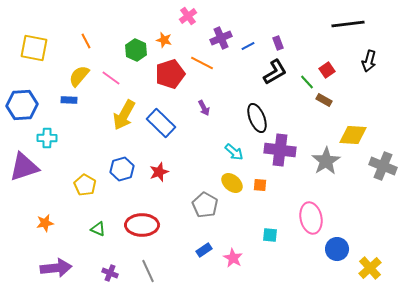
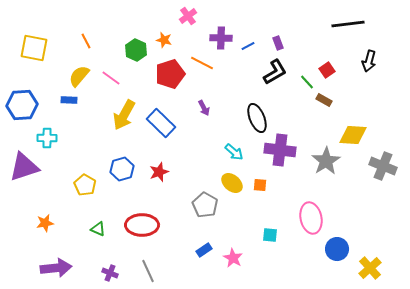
purple cross at (221, 38): rotated 25 degrees clockwise
